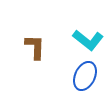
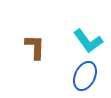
cyan L-shape: moved 1 px down; rotated 16 degrees clockwise
